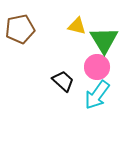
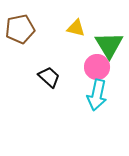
yellow triangle: moved 1 px left, 2 px down
green triangle: moved 5 px right, 5 px down
black trapezoid: moved 14 px left, 4 px up
cyan arrow: rotated 24 degrees counterclockwise
